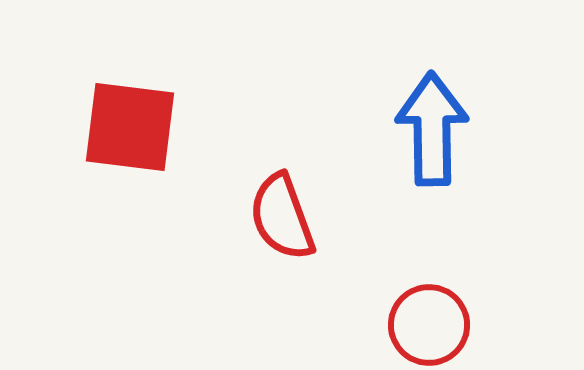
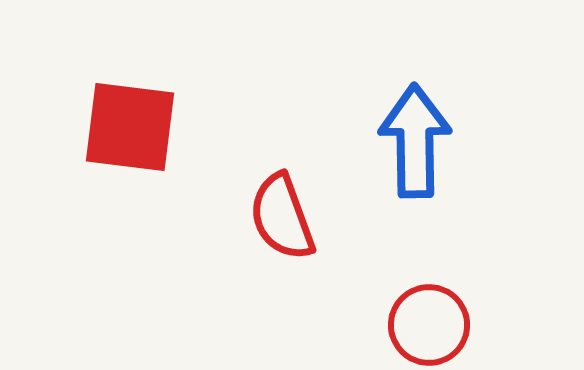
blue arrow: moved 17 px left, 12 px down
